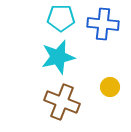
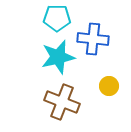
cyan pentagon: moved 4 px left
blue cross: moved 10 px left, 15 px down
yellow circle: moved 1 px left, 1 px up
